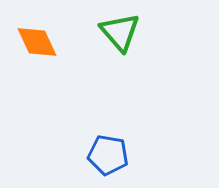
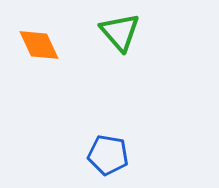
orange diamond: moved 2 px right, 3 px down
